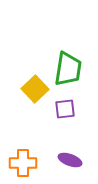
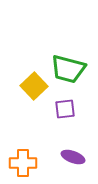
green trapezoid: rotated 96 degrees clockwise
yellow square: moved 1 px left, 3 px up
purple ellipse: moved 3 px right, 3 px up
